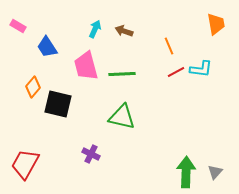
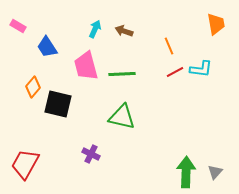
red line: moved 1 px left
